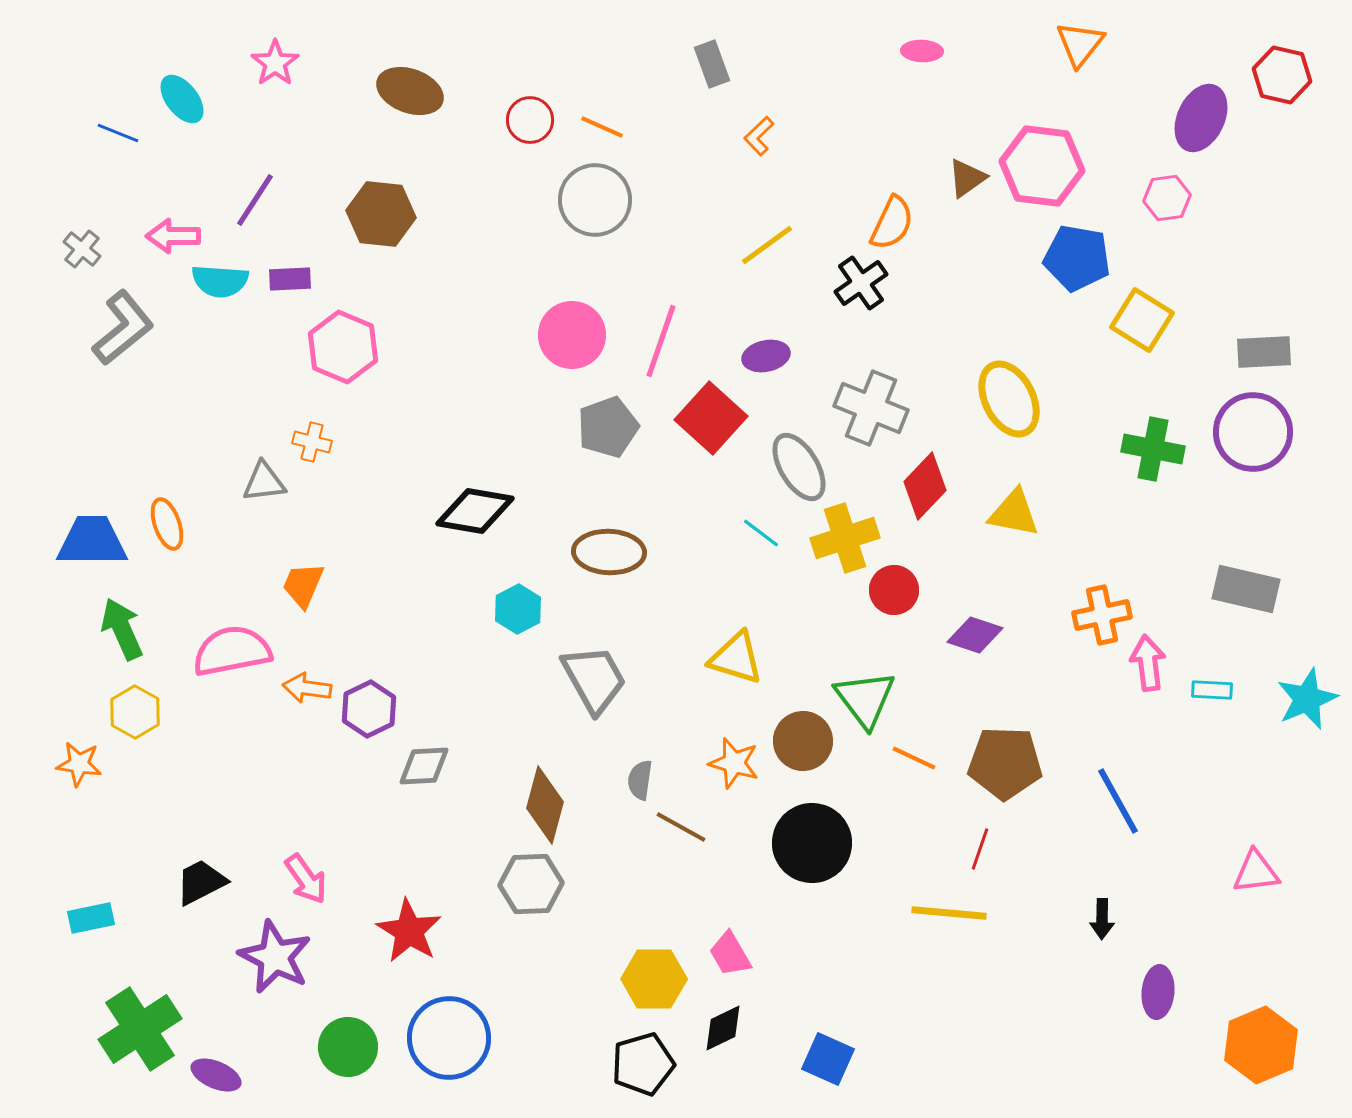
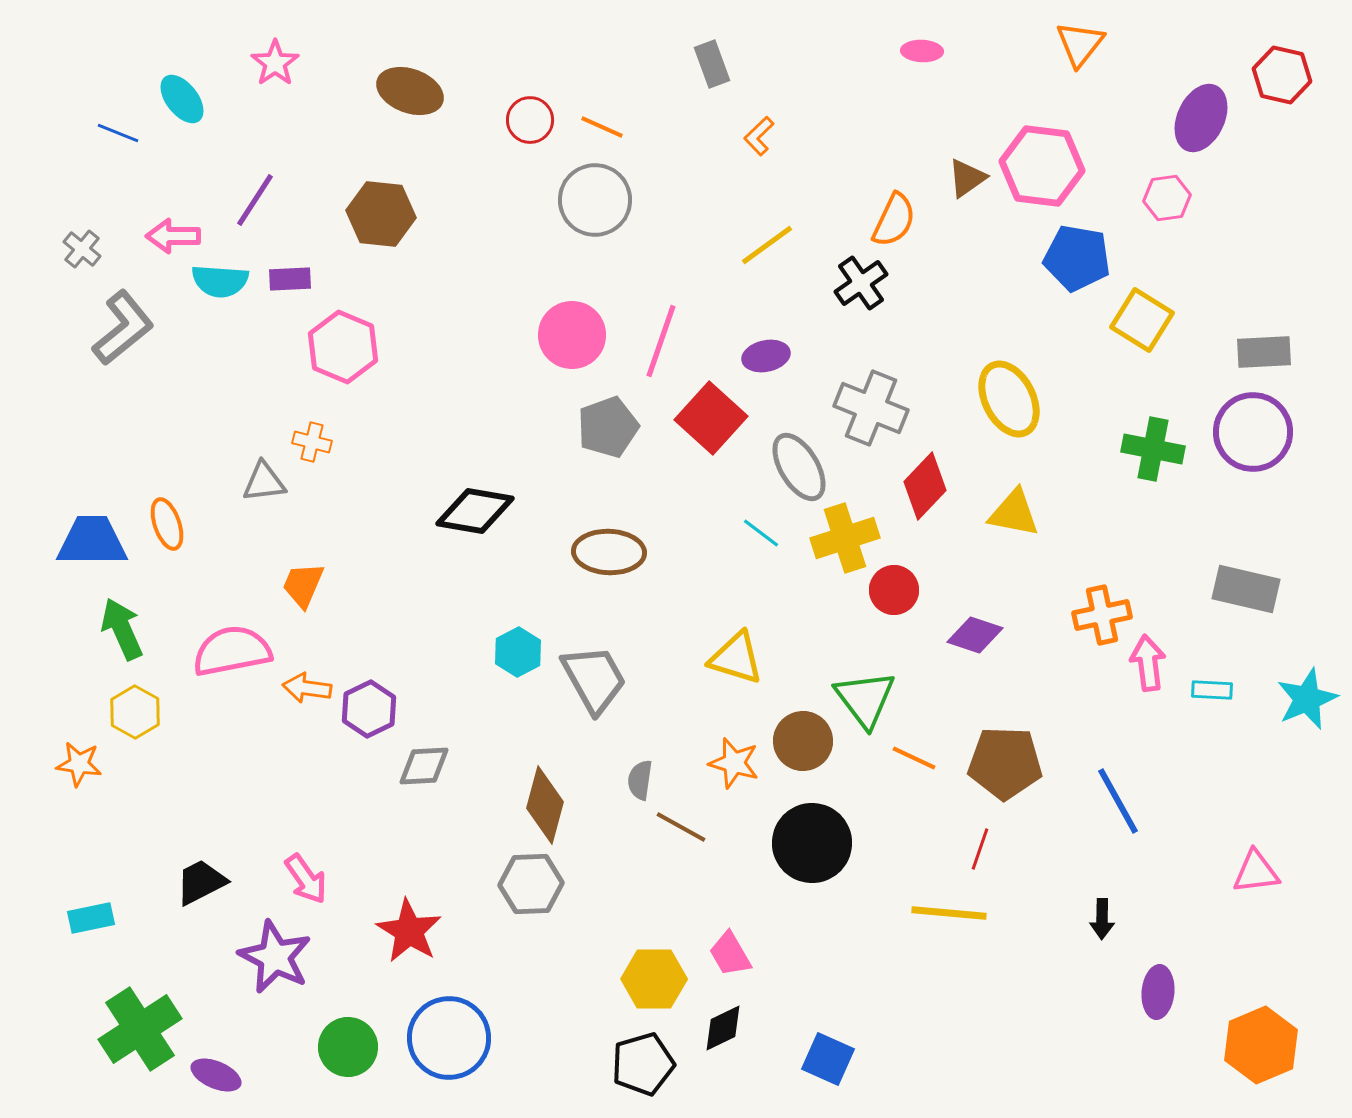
orange semicircle at (892, 223): moved 2 px right, 3 px up
cyan hexagon at (518, 609): moved 43 px down
